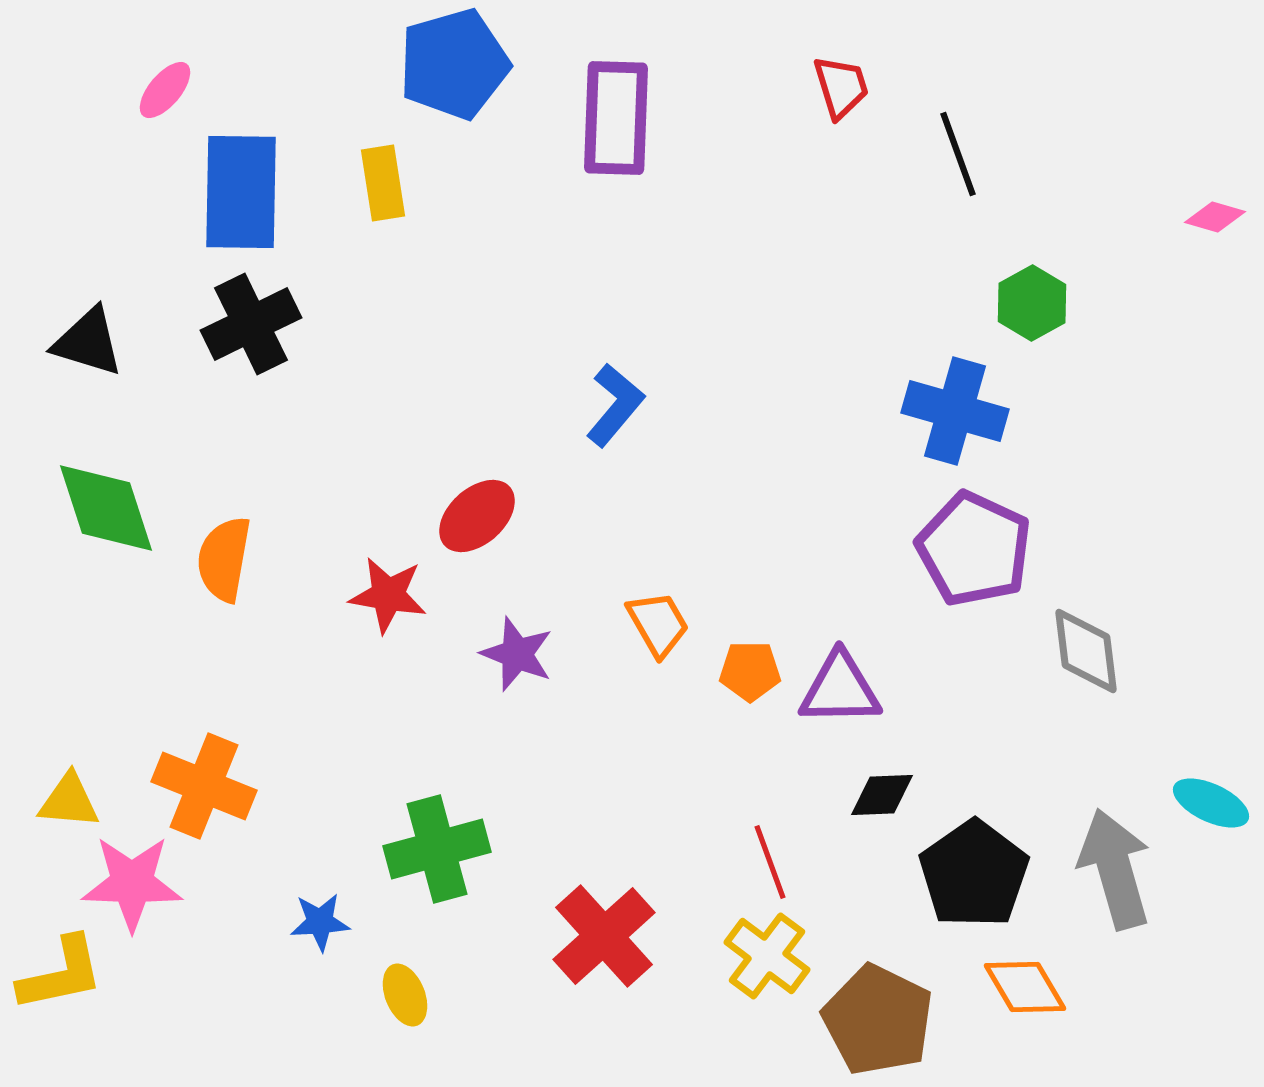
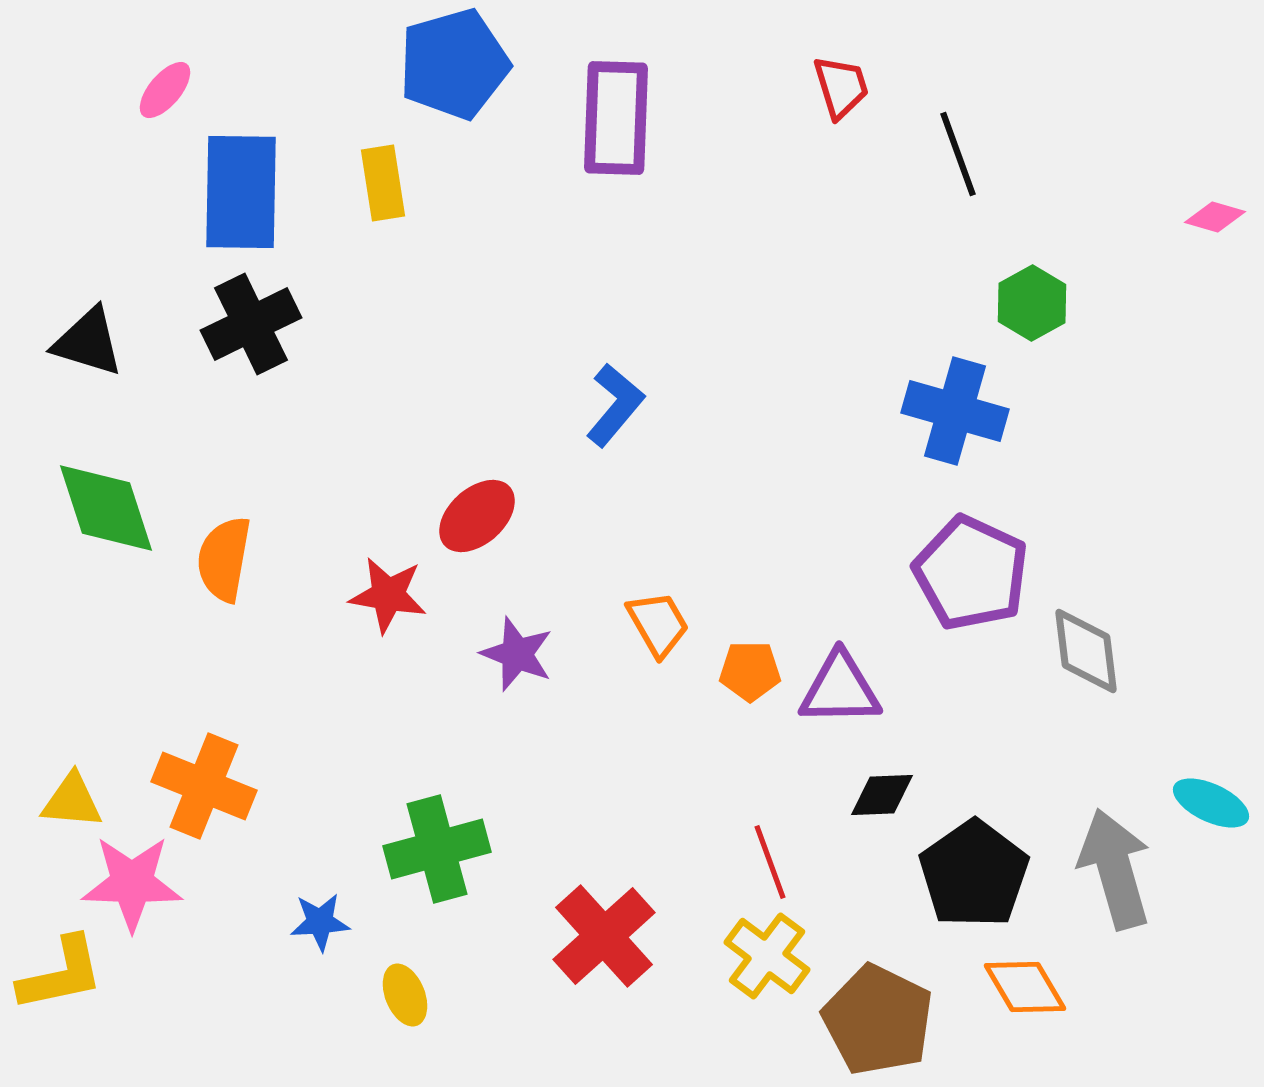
purple pentagon: moved 3 px left, 24 px down
yellow triangle: moved 3 px right
